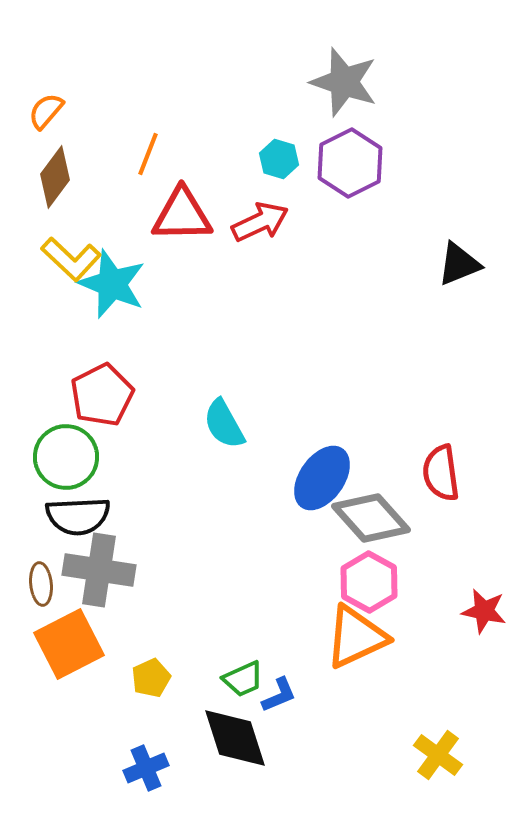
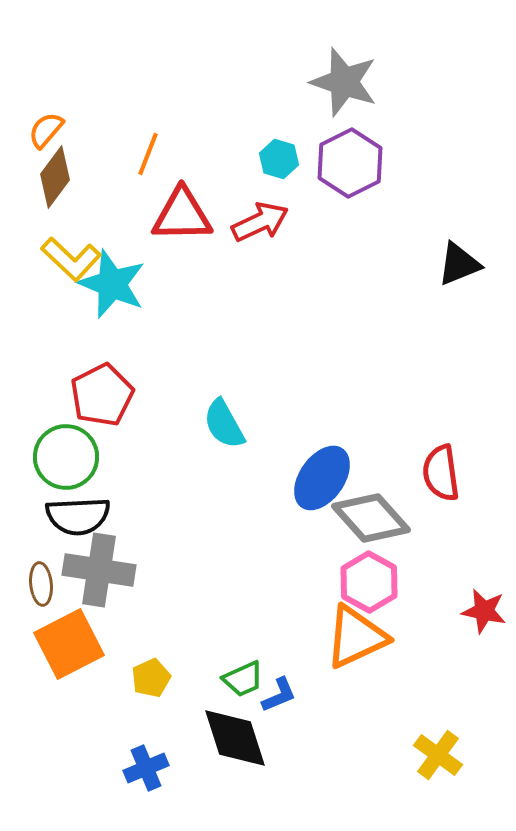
orange semicircle: moved 19 px down
